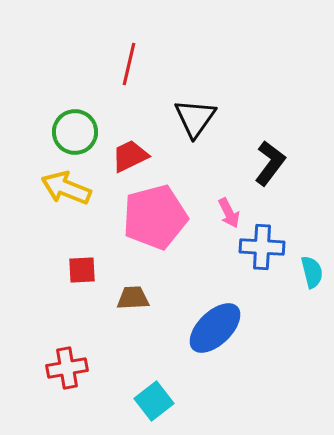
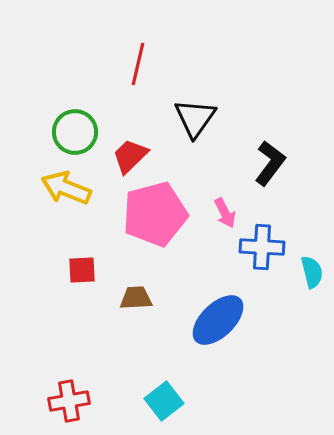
red line: moved 9 px right
red trapezoid: rotated 18 degrees counterclockwise
pink arrow: moved 4 px left
pink pentagon: moved 3 px up
brown trapezoid: moved 3 px right
blue ellipse: moved 3 px right, 8 px up
red cross: moved 2 px right, 33 px down
cyan square: moved 10 px right
